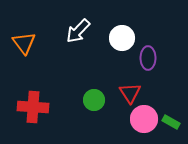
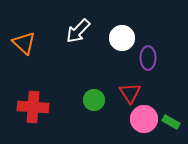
orange triangle: rotated 10 degrees counterclockwise
